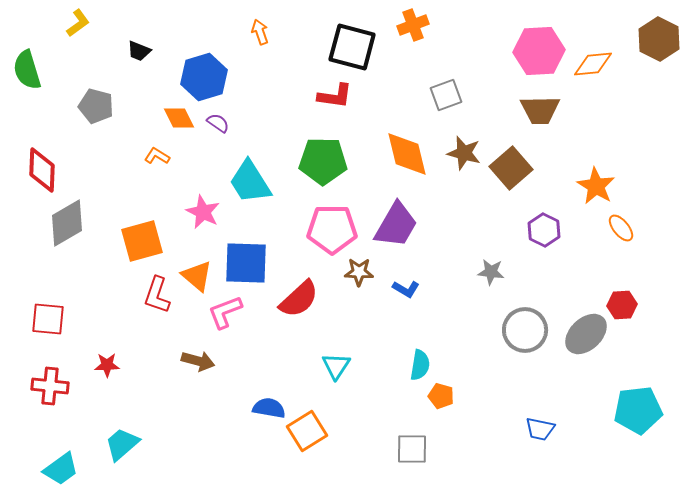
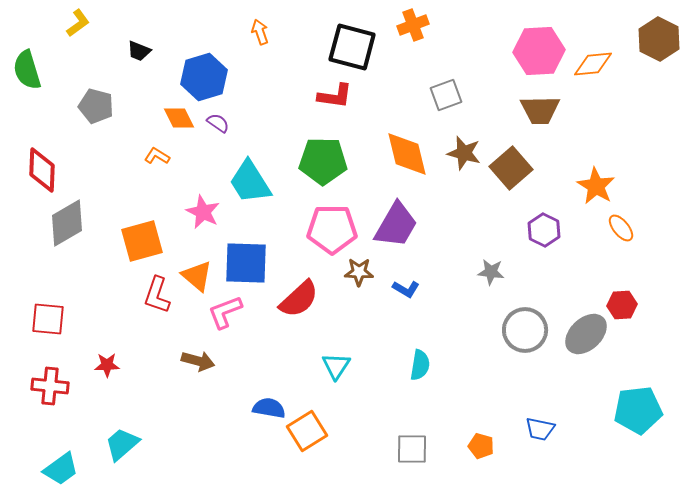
orange pentagon at (441, 396): moved 40 px right, 50 px down
